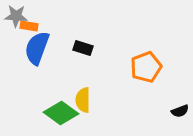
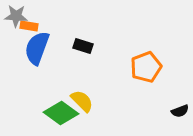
black rectangle: moved 2 px up
yellow semicircle: moved 1 px left, 1 px down; rotated 135 degrees clockwise
